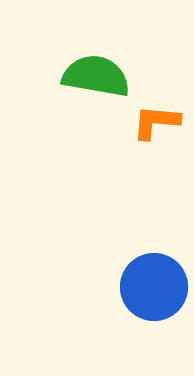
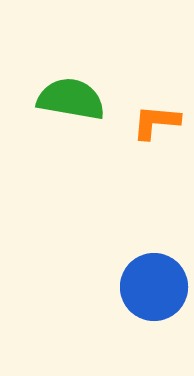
green semicircle: moved 25 px left, 23 px down
